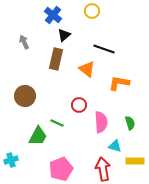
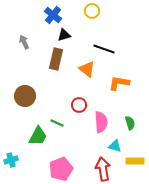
black triangle: rotated 24 degrees clockwise
